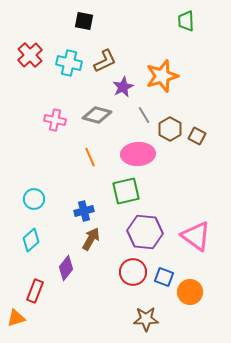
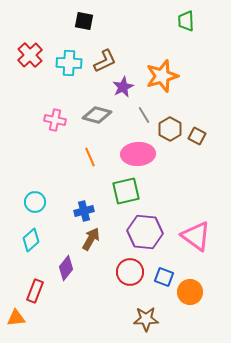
cyan cross: rotated 10 degrees counterclockwise
cyan circle: moved 1 px right, 3 px down
red circle: moved 3 px left
orange triangle: rotated 12 degrees clockwise
